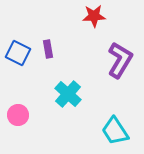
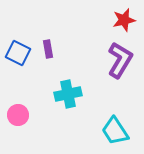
red star: moved 30 px right, 4 px down; rotated 10 degrees counterclockwise
cyan cross: rotated 36 degrees clockwise
